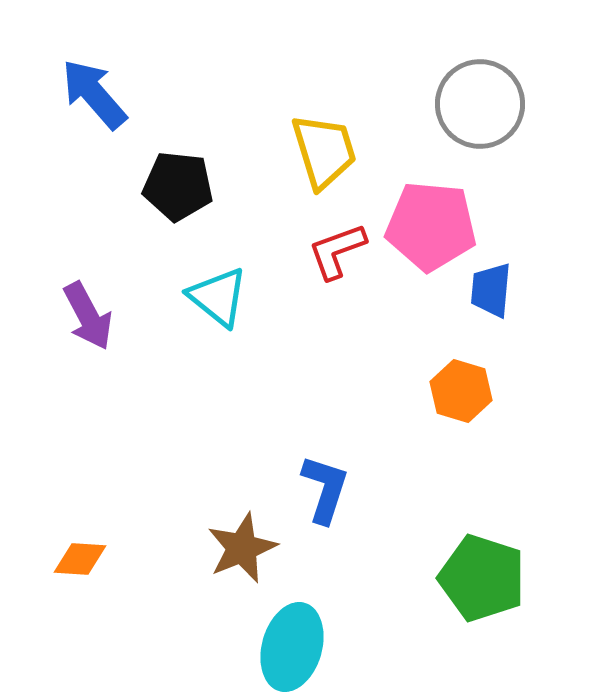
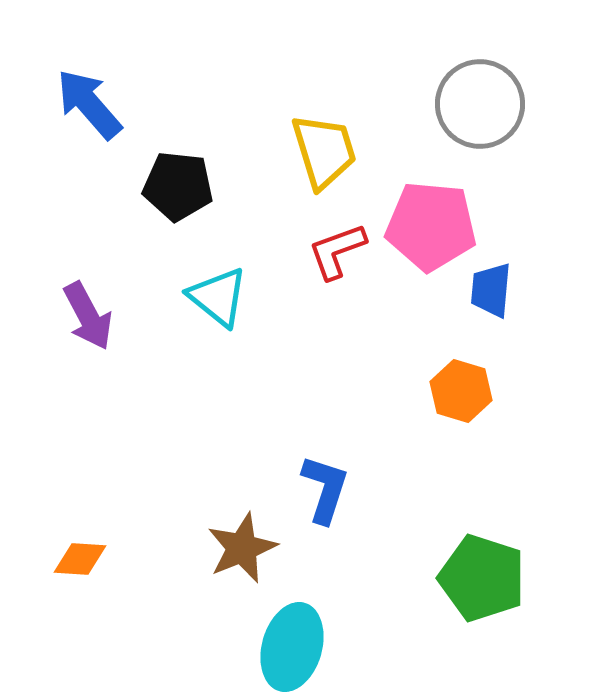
blue arrow: moved 5 px left, 10 px down
